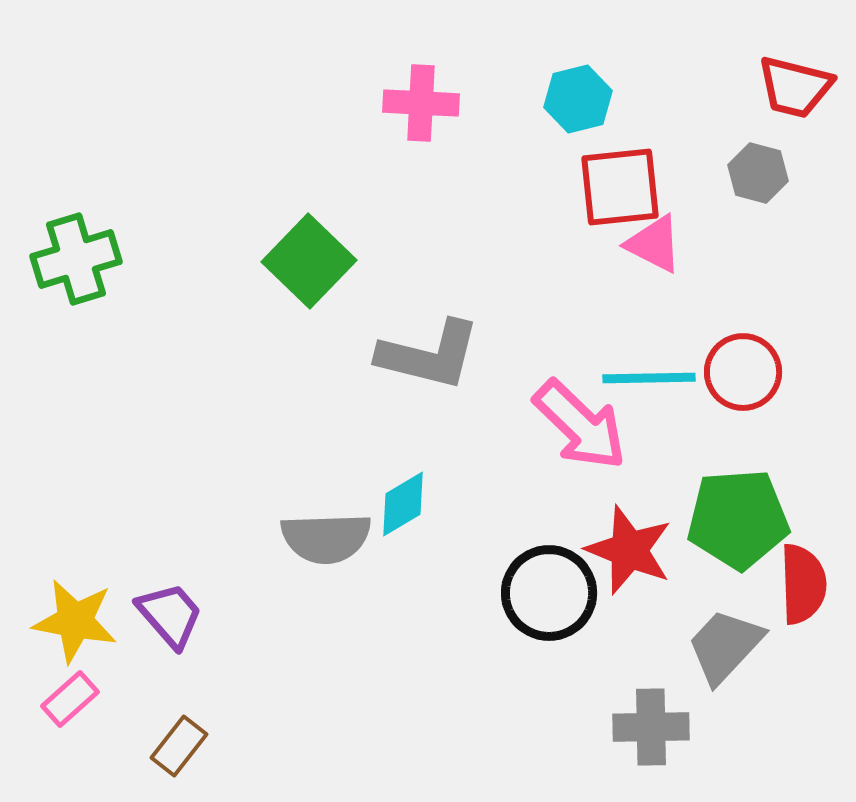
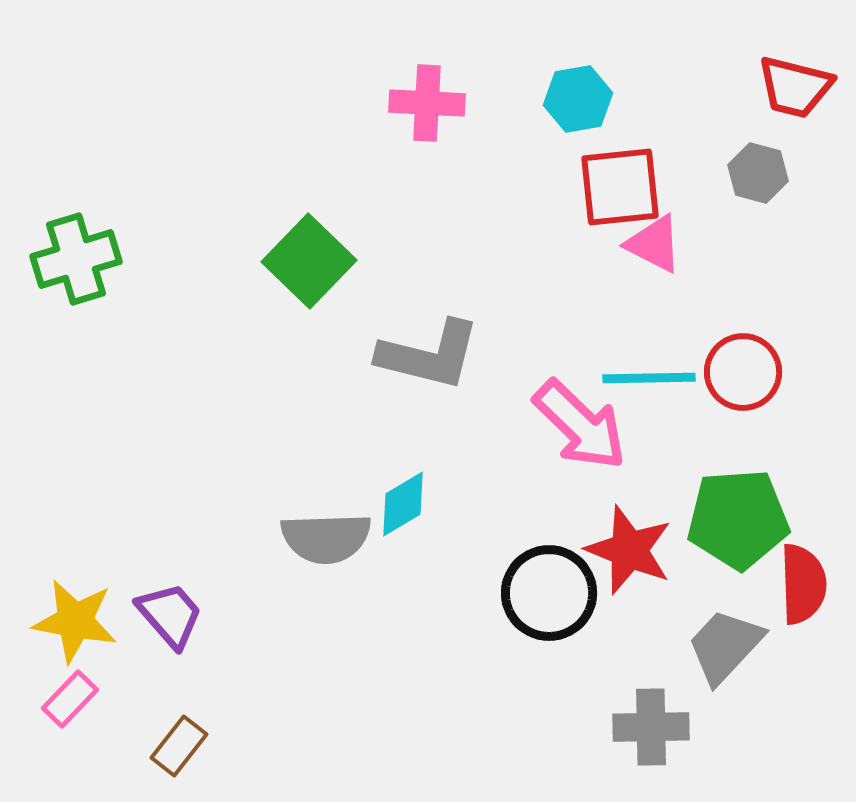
cyan hexagon: rotated 4 degrees clockwise
pink cross: moved 6 px right
pink rectangle: rotated 4 degrees counterclockwise
